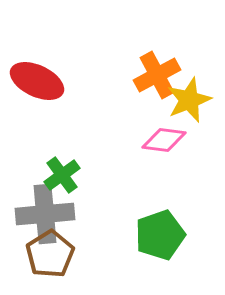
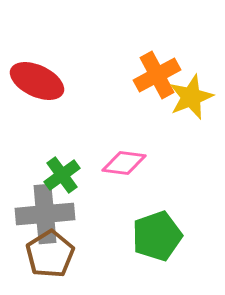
yellow star: moved 2 px right, 3 px up
pink diamond: moved 40 px left, 23 px down
green pentagon: moved 3 px left, 1 px down
